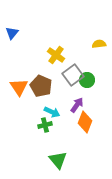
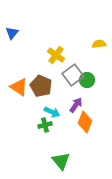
orange triangle: rotated 24 degrees counterclockwise
purple arrow: moved 1 px left
green triangle: moved 3 px right, 1 px down
